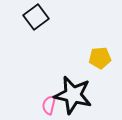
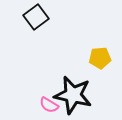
pink semicircle: rotated 72 degrees counterclockwise
